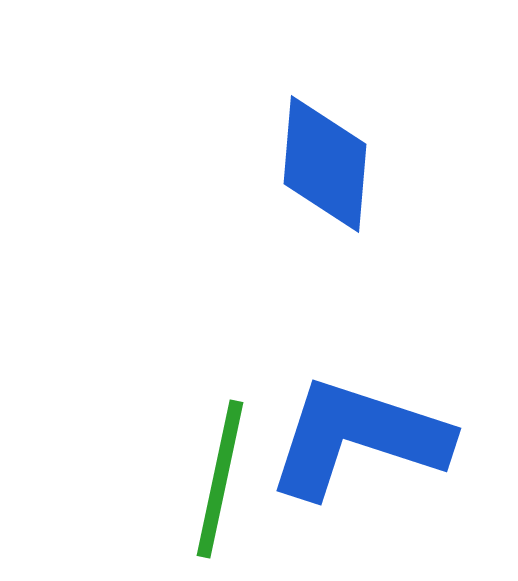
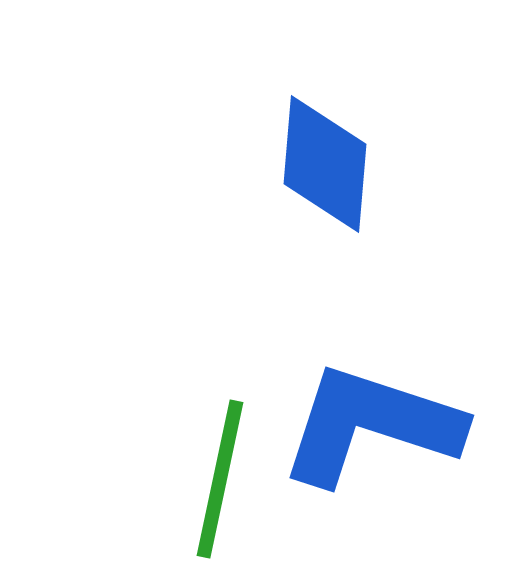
blue L-shape: moved 13 px right, 13 px up
